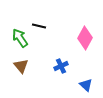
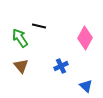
blue triangle: moved 1 px down
